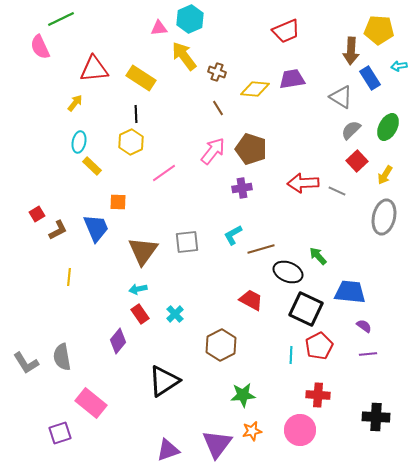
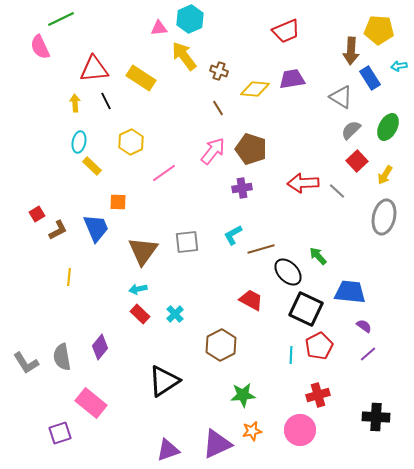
brown cross at (217, 72): moved 2 px right, 1 px up
yellow arrow at (75, 103): rotated 42 degrees counterclockwise
black line at (136, 114): moved 30 px left, 13 px up; rotated 24 degrees counterclockwise
gray line at (337, 191): rotated 18 degrees clockwise
black ellipse at (288, 272): rotated 24 degrees clockwise
red rectangle at (140, 314): rotated 12 degrees counterclockwise
purple diamond at (118, 341): moved 18 px left, 6 px down
purple line at (368, 354): rotated 36 degrees counterclockwise
red cross at (318, 395): rotated 20 degrees counterclockwise
purple triangle at (217, 444): rotated 28 degrees clockwise
